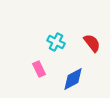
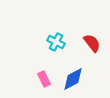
pink rectangle: moved 5 px right, 10 px down
